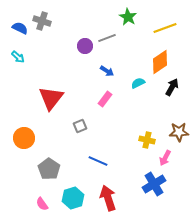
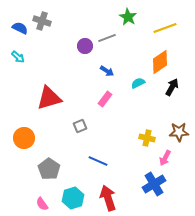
red triangle: moved 2 px left; rotated 36 degrees clockwise
yellow cross: moved 2 px up
